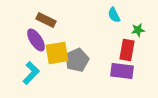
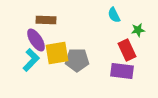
brown rectangle: rotated 24 degrees counterclockwise
red rectangle: rotated 35 degrees counterclockwise
gray pentagon: rotated 25 degrees clockwise
cyan L-shape: moved 13 px up
